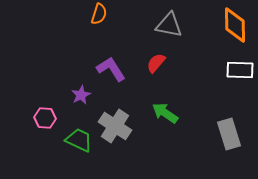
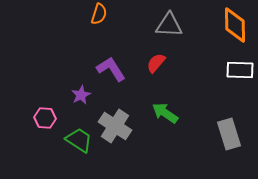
gray triangle: rotated 8 degrees counterclockwise
green trapezoid: rotated 8 degrees clockwise
